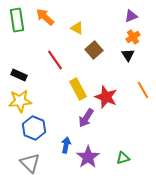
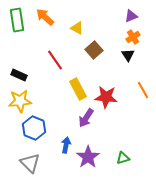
red star: rotated 15 degrees counterclockwise
